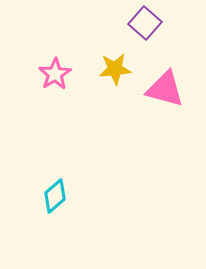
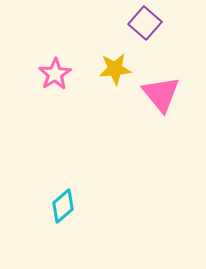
pink triangle: moved 4 px left, 5 px down; rotated 36 degrees clockwise
cyan diamond: moved 8 px right, 10 px down
